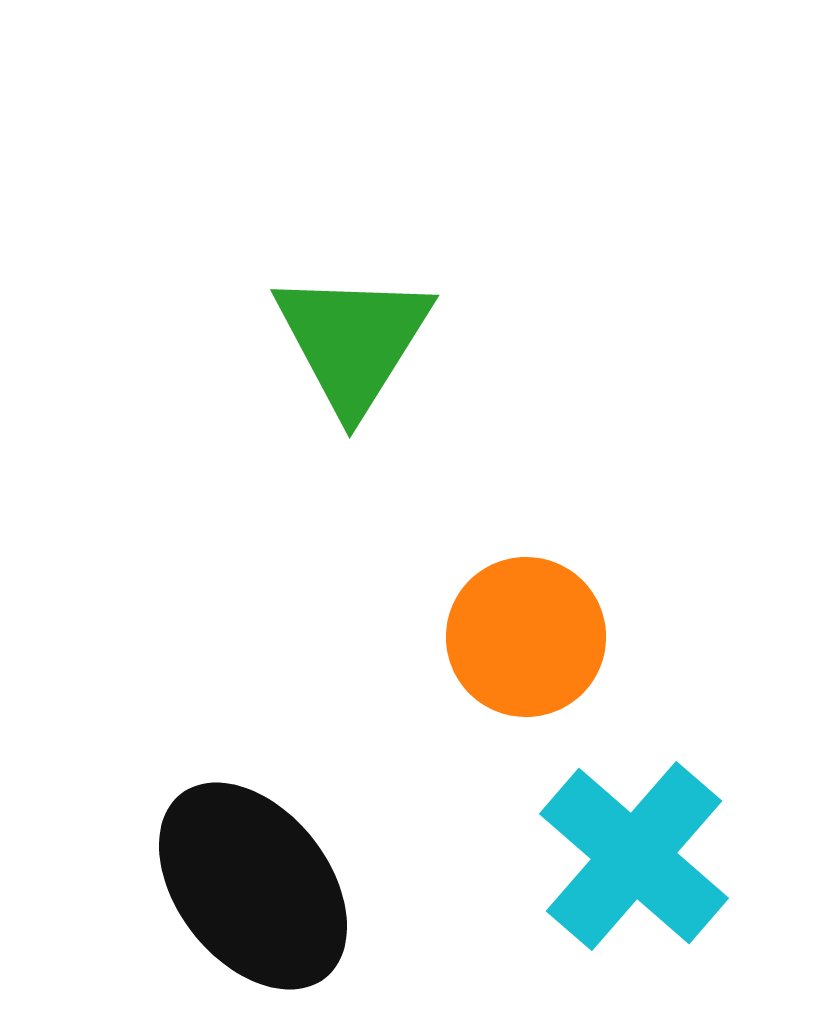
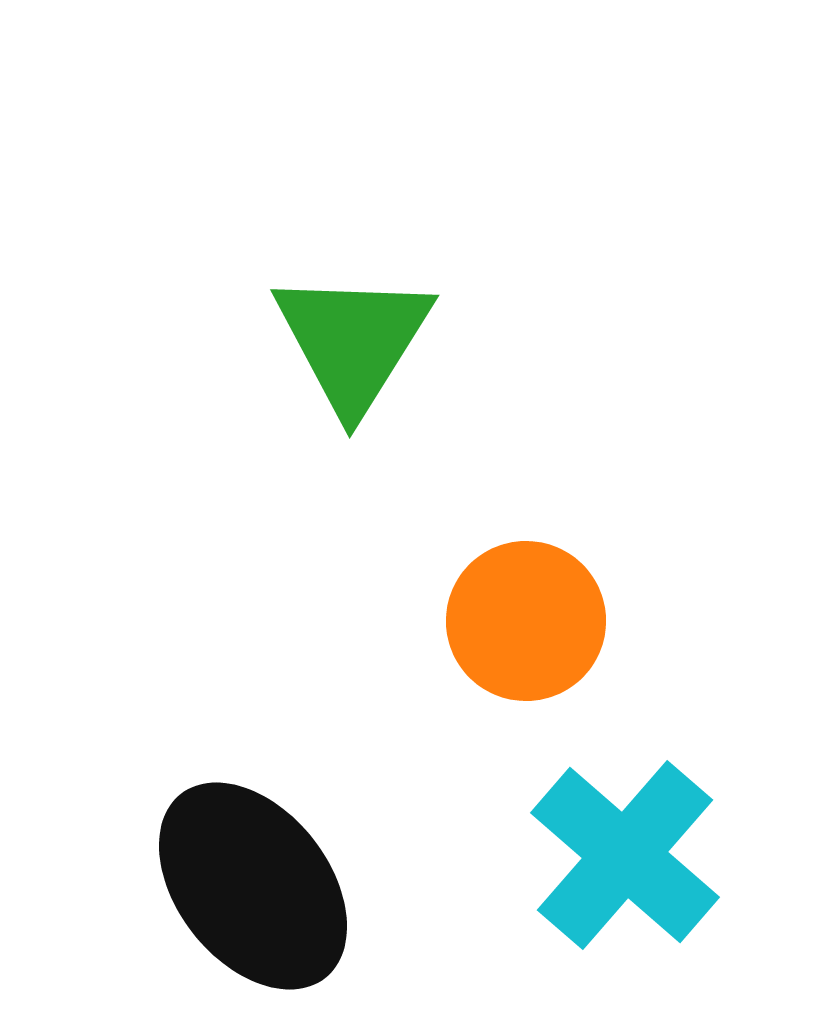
orange circle: moved 16 px up
cyan cross: moved 9 px left, 1 px up
